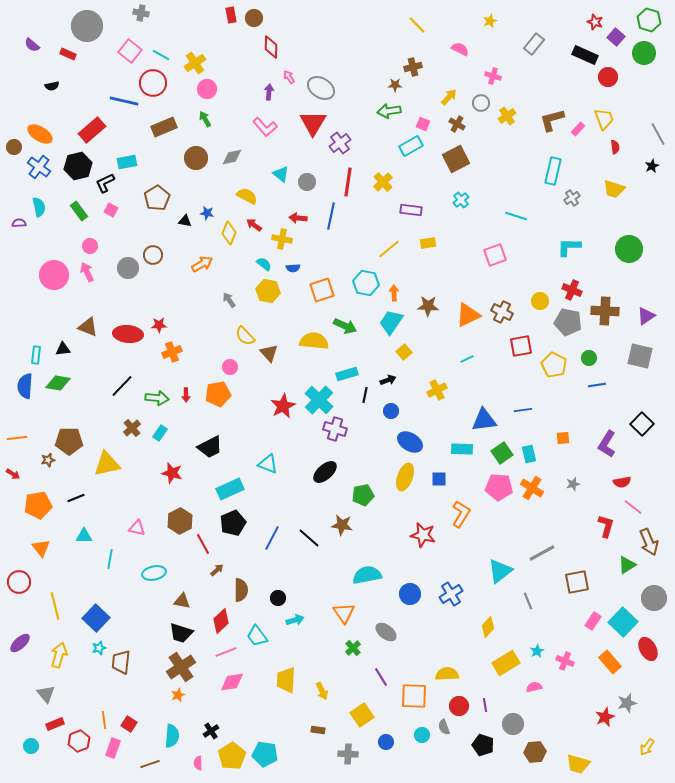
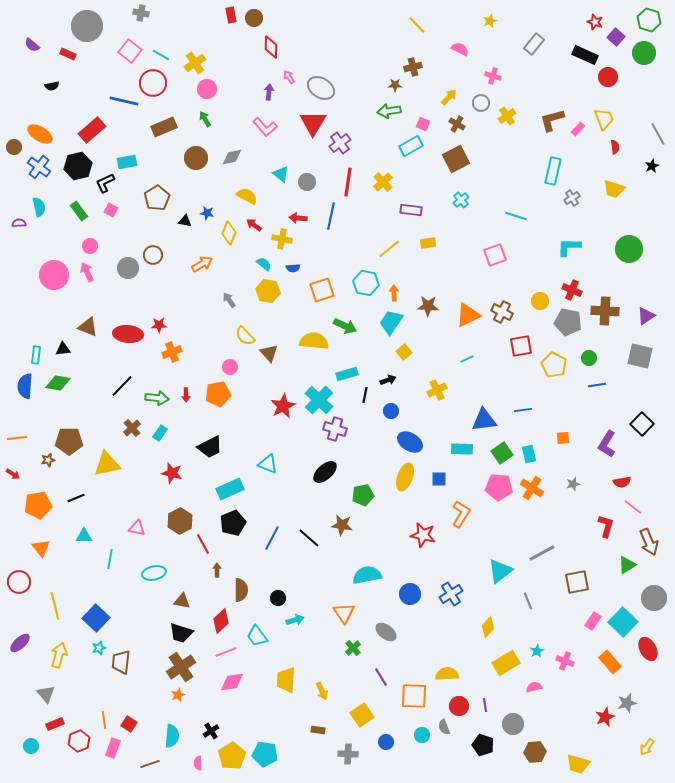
brown arrow at (217, 570): rotated 48 degrees counterclockwise
